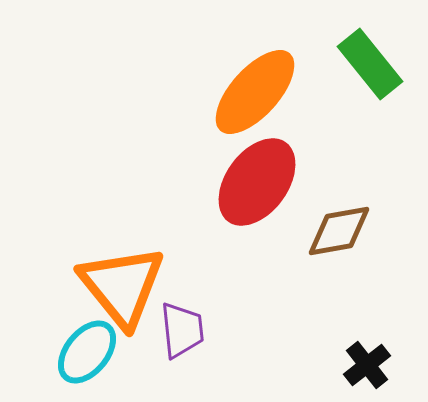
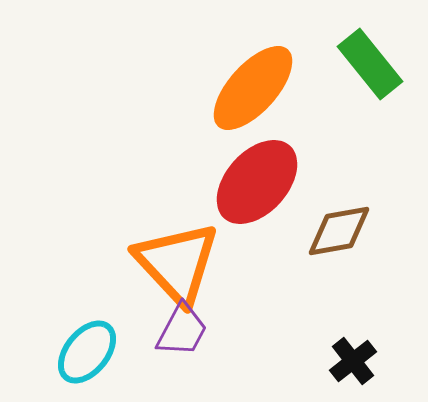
orange ellipse: moved 2 px left, 4 px up
red ellipse: rotated 6 degrees clockwise
orange triangle: moved 55 px right, 23 px up; rotated 4 degrees counterclockwise
purple trapezoid: rotated 34 degrees clockwise
black cross: moved 14 px left, 4 px up
